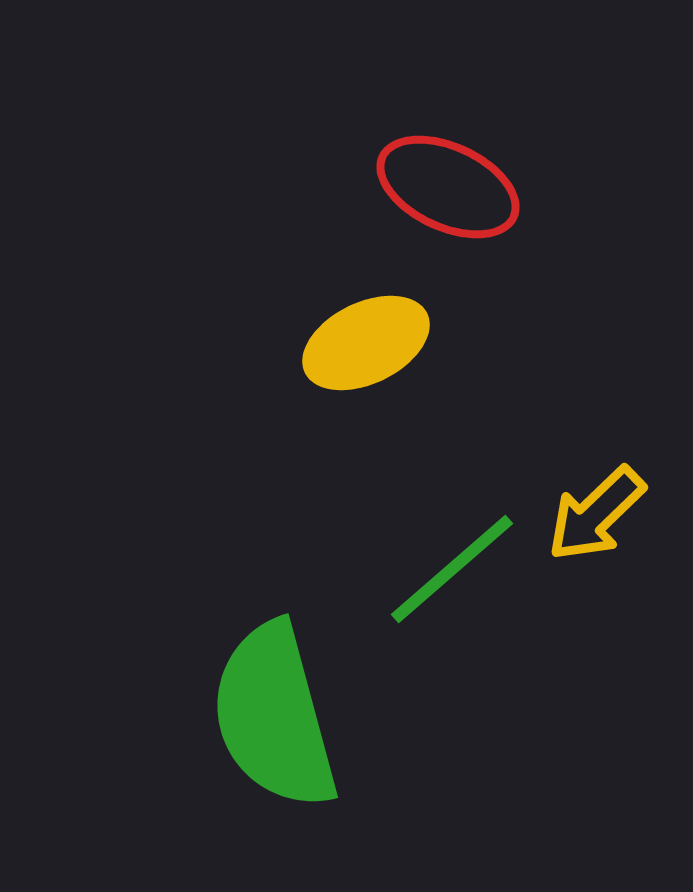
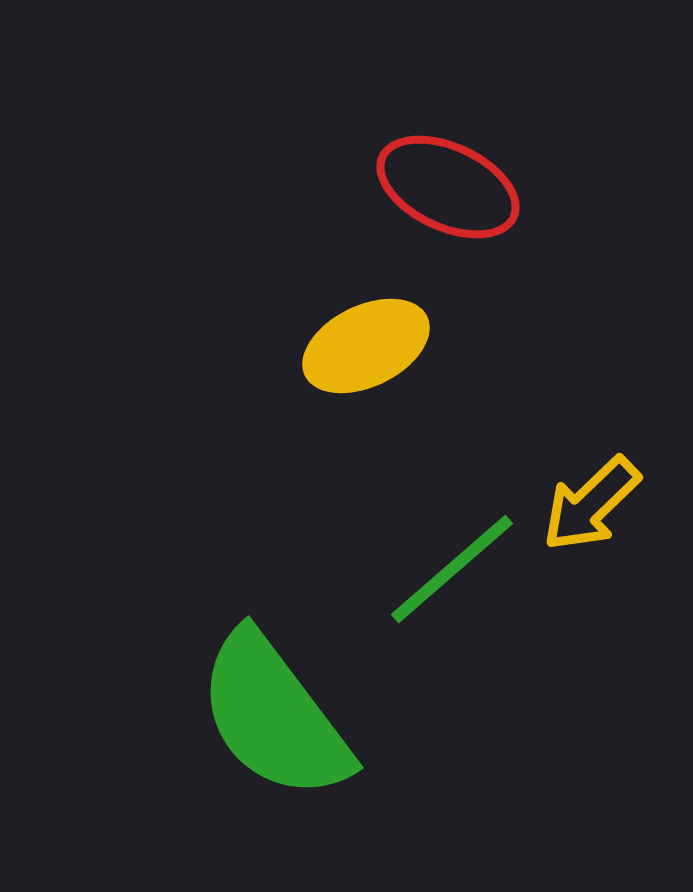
yellow ellipse: moved 3 px down
yellow arrow: moved 5 px left, 10 px up
green semicircle: rotated 22 degrees counterclockwise
